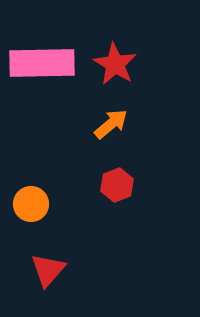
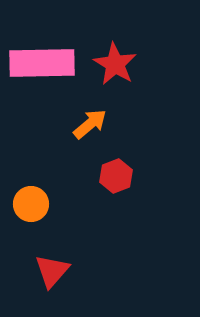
orange arrow: moved 21 px left
red hexagon: moved 1 px left, 9 px up
red triangle: moved 4 px right, 1 px down
